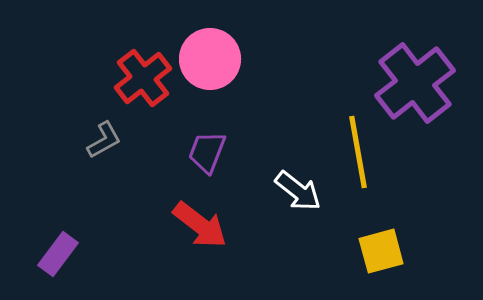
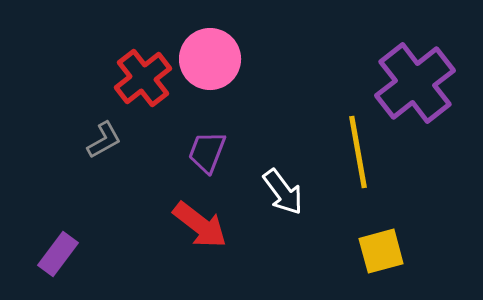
white arrow: moved 15 px left, 1 px down; rotated 15 degrees clockwise
